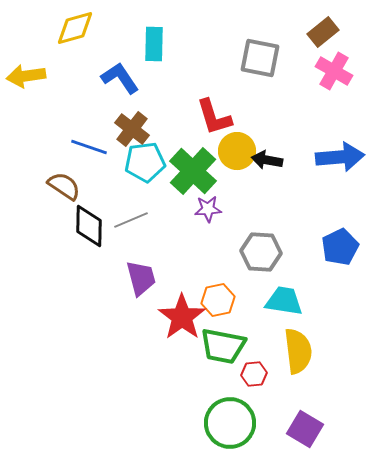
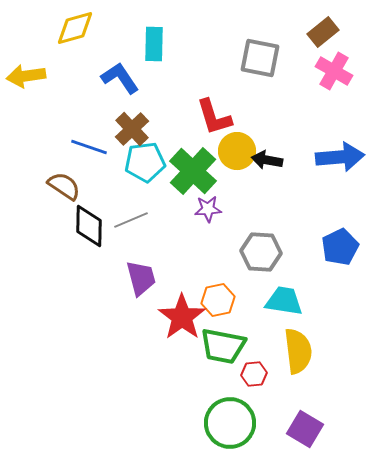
brown cross: rotated 8 degrees clockwise
